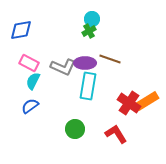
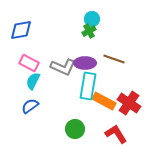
brown line: moved 4 px right
orange rectangle: moved 43 px left; rotated 60 degrees clockwise
